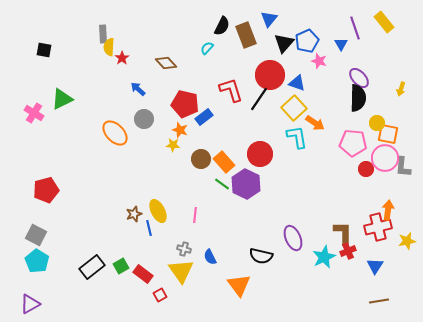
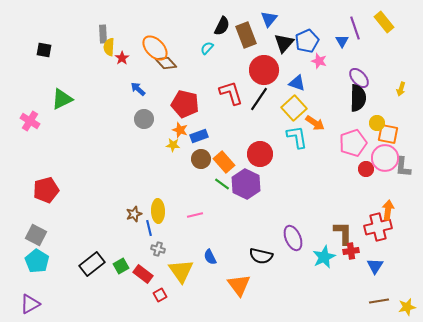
blue triangle at (341, 44): moved 1 px right, 3 px up
red circle at (270, 75): moved 6 px left, 5 px up
red L-shape at (231, 90): moved 3 px down
pink cross at (34, 113): moved 4 px left, 8 px down
blue rectangle at (204, 117): moved 5 px left, 19 px down; rotated 18 degrees clockwise
orange ellipse at (115, 133): moved 40 px right, 85 px up
pink pentagon at (353, 143): rotated 24 degrees counterclockwise
yellow ellipse at (158, 211): rotated 25 degrees clockwise
pink line at (195, 215): rotated 70 degrees clockwise
yellow star at (407, 241): moved 66 px down
gray cross at (184, 249): moved 26 px left
red cross at (348, 251): moved 3 px right; rotated 14 degrees clockwise
black rectangle at (92, 267): moved 3 px up
